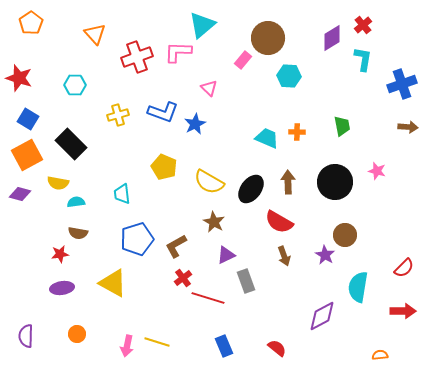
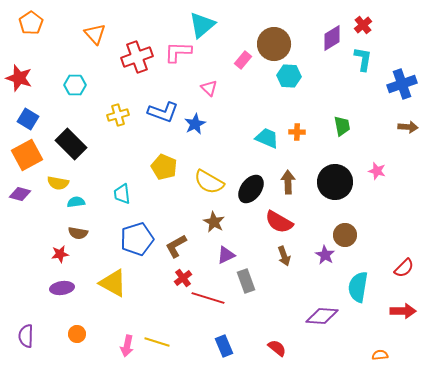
brown circle at (268, 38): moved 6 px right, 6 px down
purple diamond at (322, 316): rotated 32 degrees clockwise
